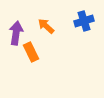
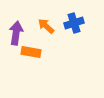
blue cross: moved 10 px left, 2 px down
orange rectangle: rotated 54 degrees counterclockwise
